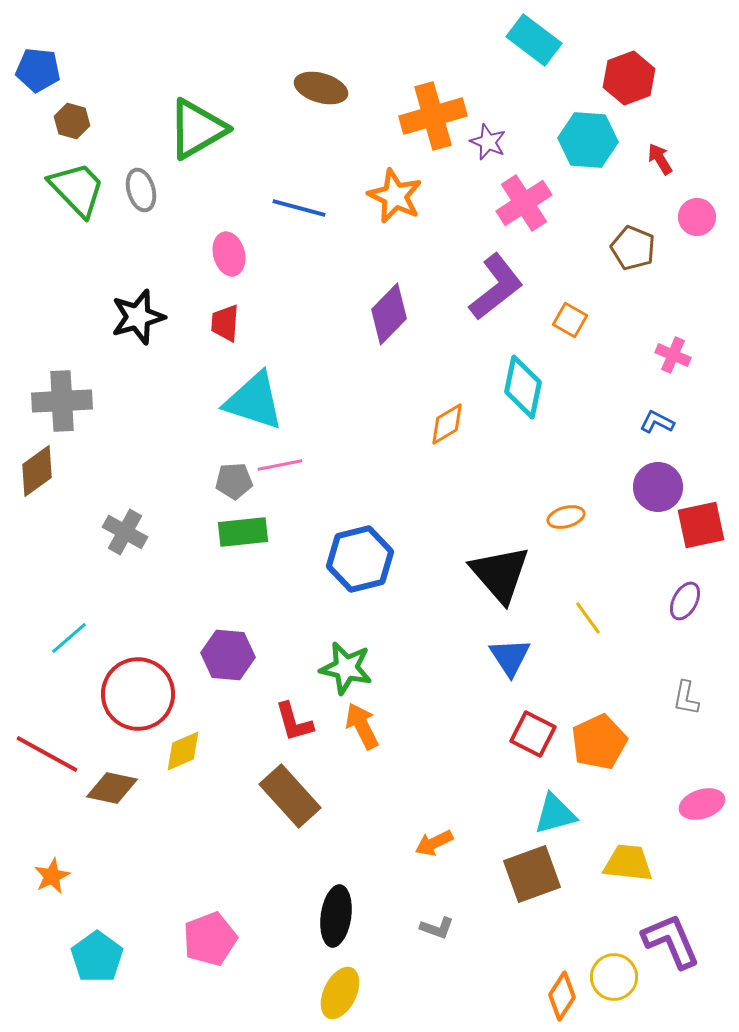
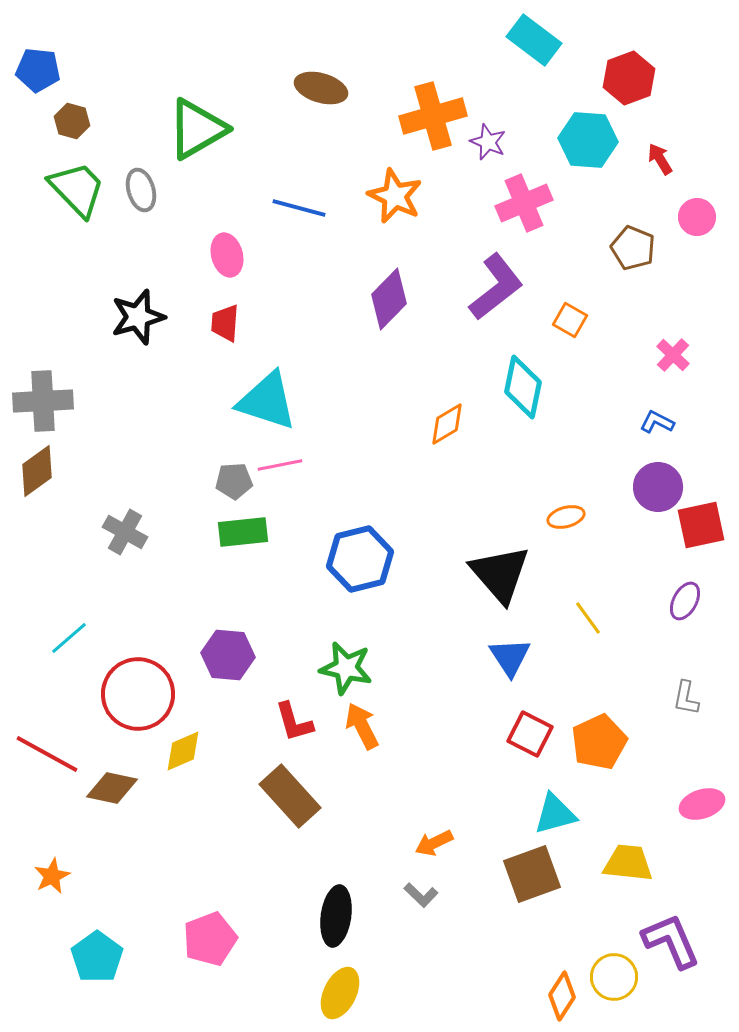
pink cross at (524, 203): rotated 10 degrees clockwise
pink ellipse at (229, 254): moved 2 px left, 1 px down
purple diamond at (389, 314): moved 15 px up
pink cross at (673, 355): rotated 20 degrees clockwise
gray cross at (62, 401): moved 19 px left
cyan triangle at (254, 401): moved 13 px right
red square at (533, 734): moved 3 px left
gray L-shape at (437, 928): moved 16 px left, 33 px up; rotated 24 degrees clockwise
